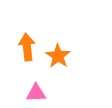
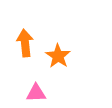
orange arrow: moved 2 px left, 4 px up
